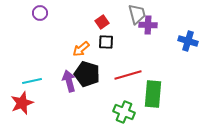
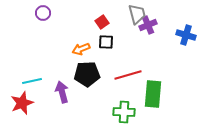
purple circle: moved 3 px right
purple cross: rotated 24 degrees counterclockwise
blue cross: moved 2 px left, 6 px up
orange arrow: rotated 18 degrees clockwise
black pentagon: rotated 20 degrees counterclockwise
purple arrow: moved 7 px left, 11 px down
green cross: rotated 20 degrees counterclockwise
